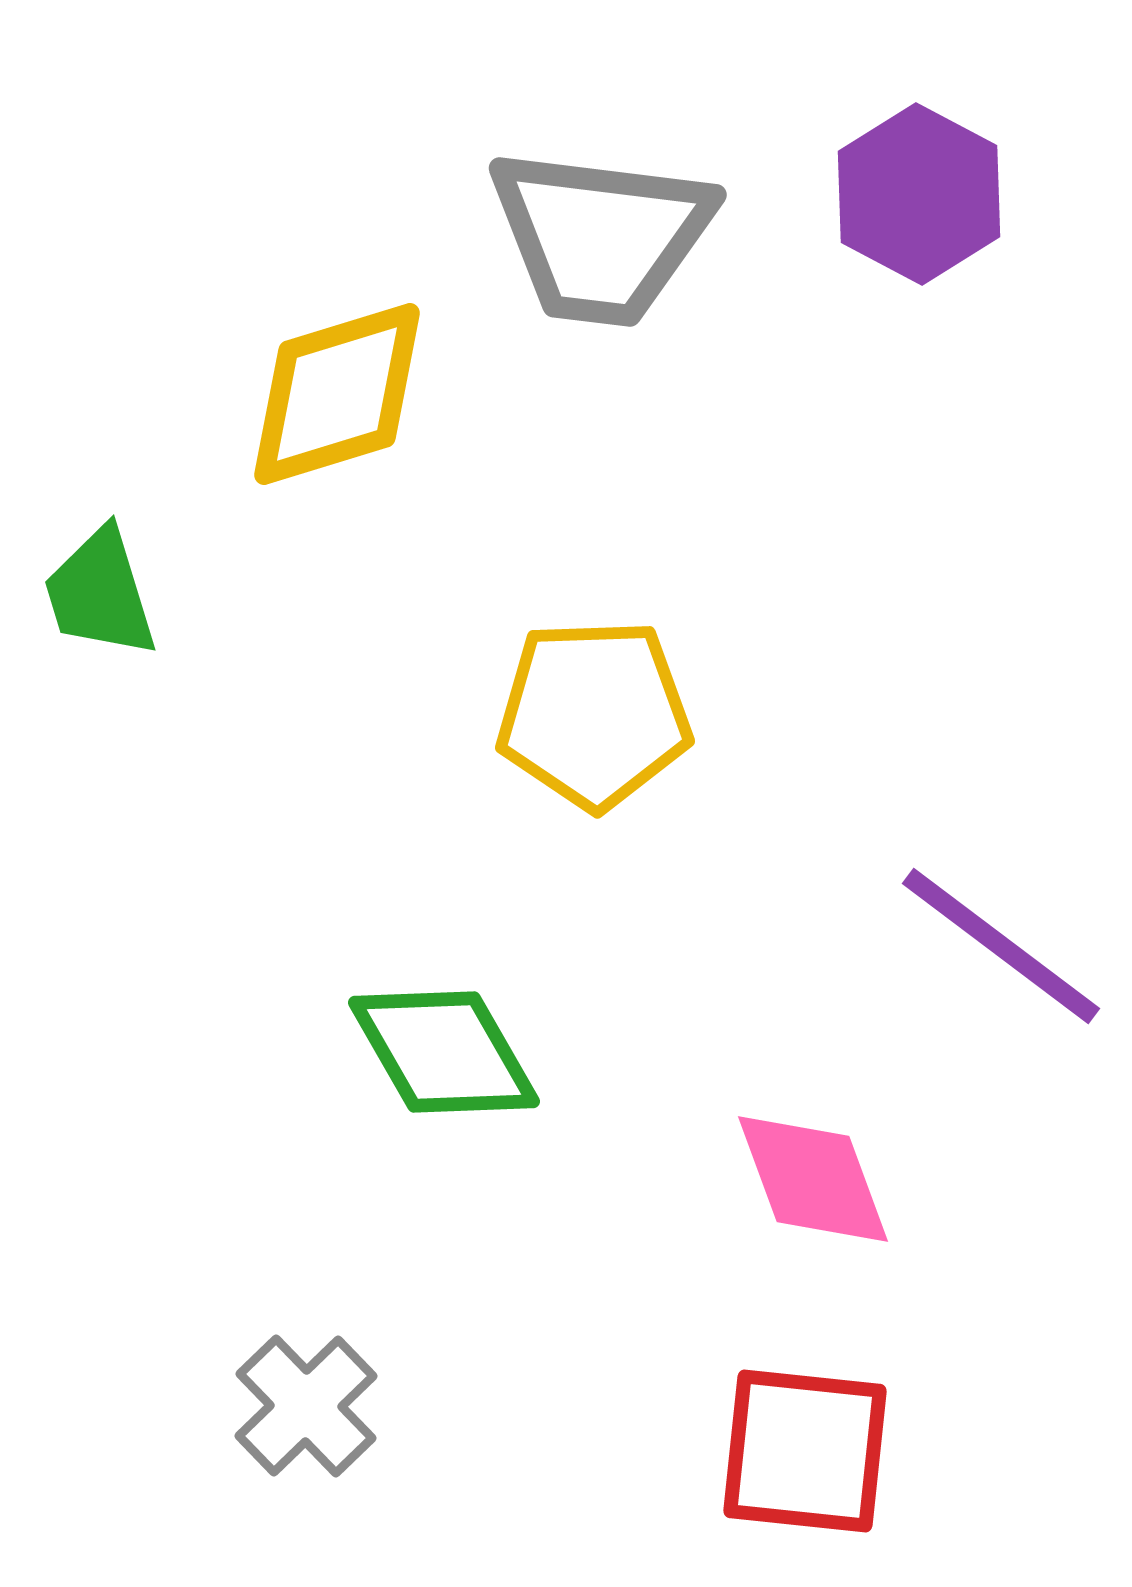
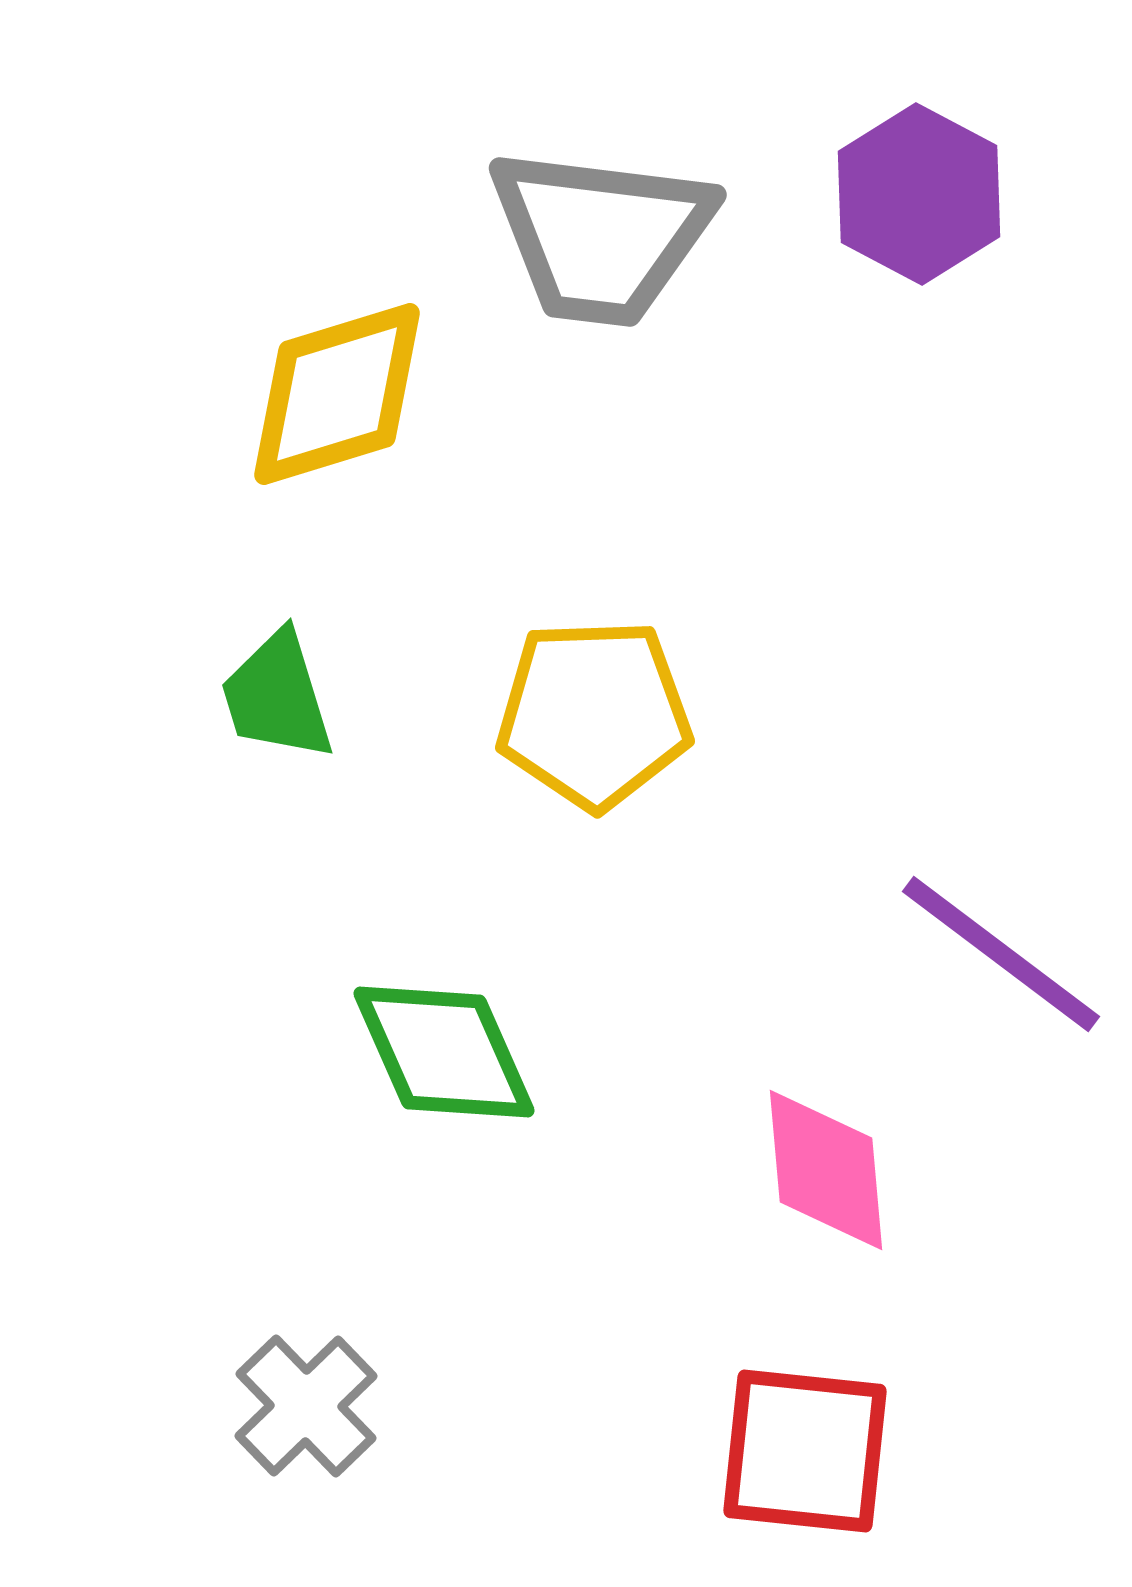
green trapezoid: moved 177 px right, 103 px down
purple line: moved 8 px down
green diamond: rotated 6 degrees clockwise
pink diamond: moved 13 px right, 9 px up; rotated 15 degrees clockwise
